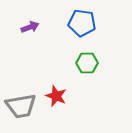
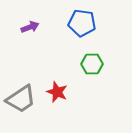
green hexagon: moved 5 px right, 1 px down
red star: moved 1 px right, 4 px up
gray trapezoid: moved 7 px up; rotated 24 degrees counterclockwise
